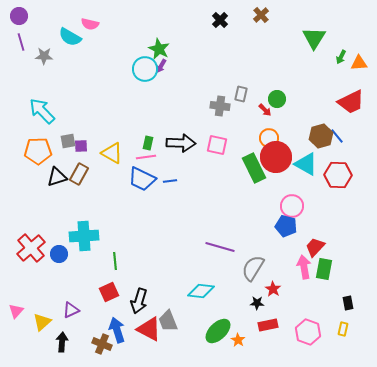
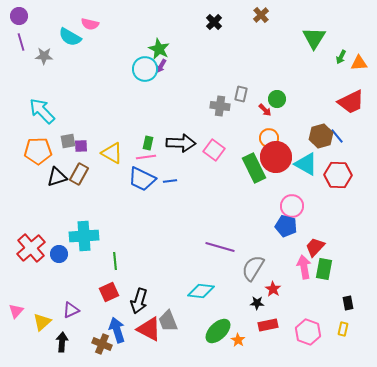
black cross at (220, 20): moved 6 px left, 2 px down
pink square at (217, 145): moved 3 px left, 5 px down; rotated 25 degrees clockwise
